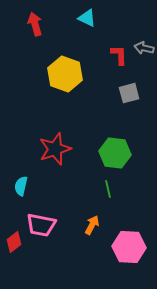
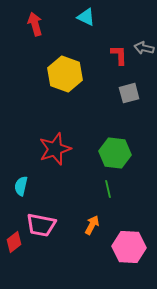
cyan triangle: moved 1 px left, 1 px up
